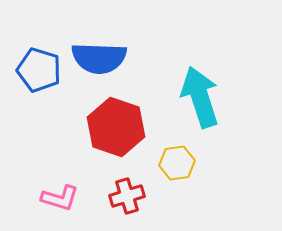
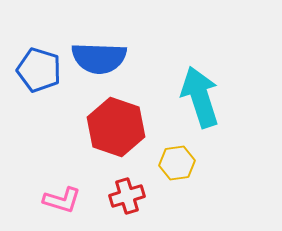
pink L-shape: moved 2 px right, 2 px down
